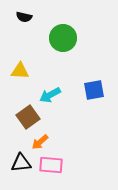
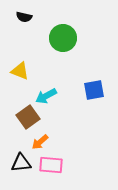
yellow triangle: rotated 18 degrees clockwise
cyan arrow: moved 4 px left, 1 px down
